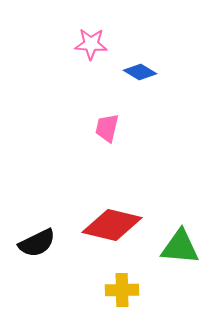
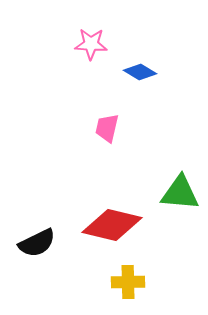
green triangle: moved 54 px up
yellow cross: moved 6 px right, 8 px up
